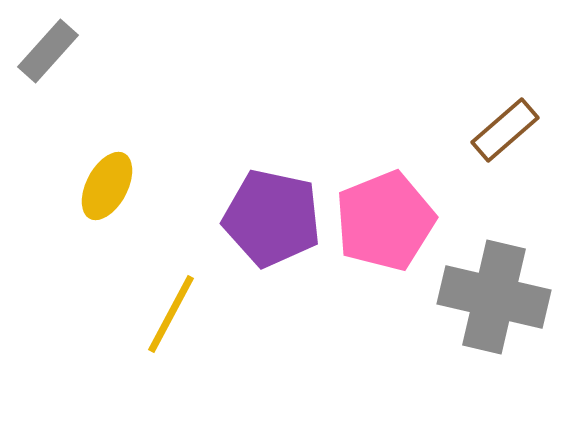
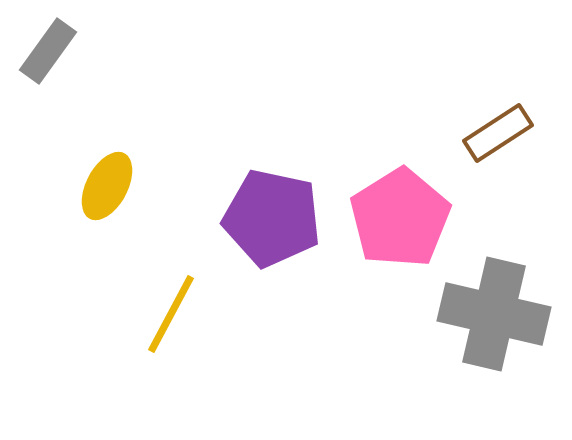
gray rectangle: rotated 6 degrees counterclockwise
brown rectangle: moved 7 px left, 3 px down; rotated 8 degrees clockwise
pink pentagon: moved 15 px right, 3 px up; rotated 10 degrees counterclockwise
gray cross: moved 17 px down
